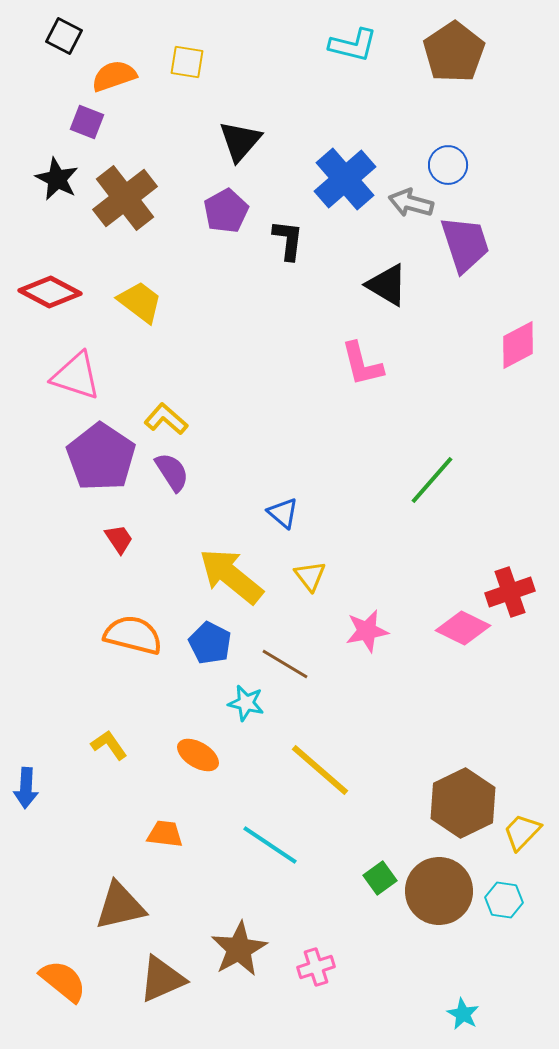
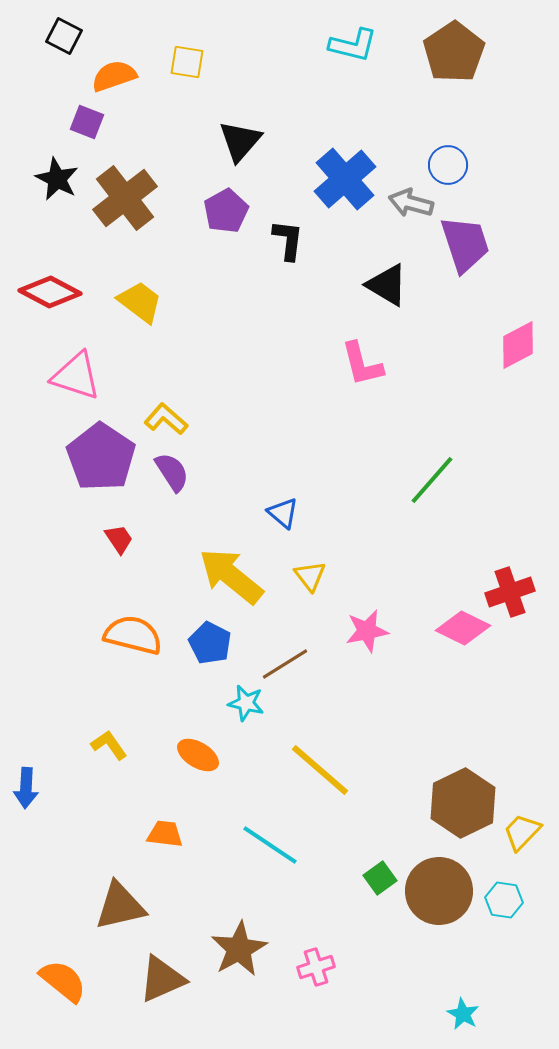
brown line at (285, 664): rotated 63 degrees counterclockwise
